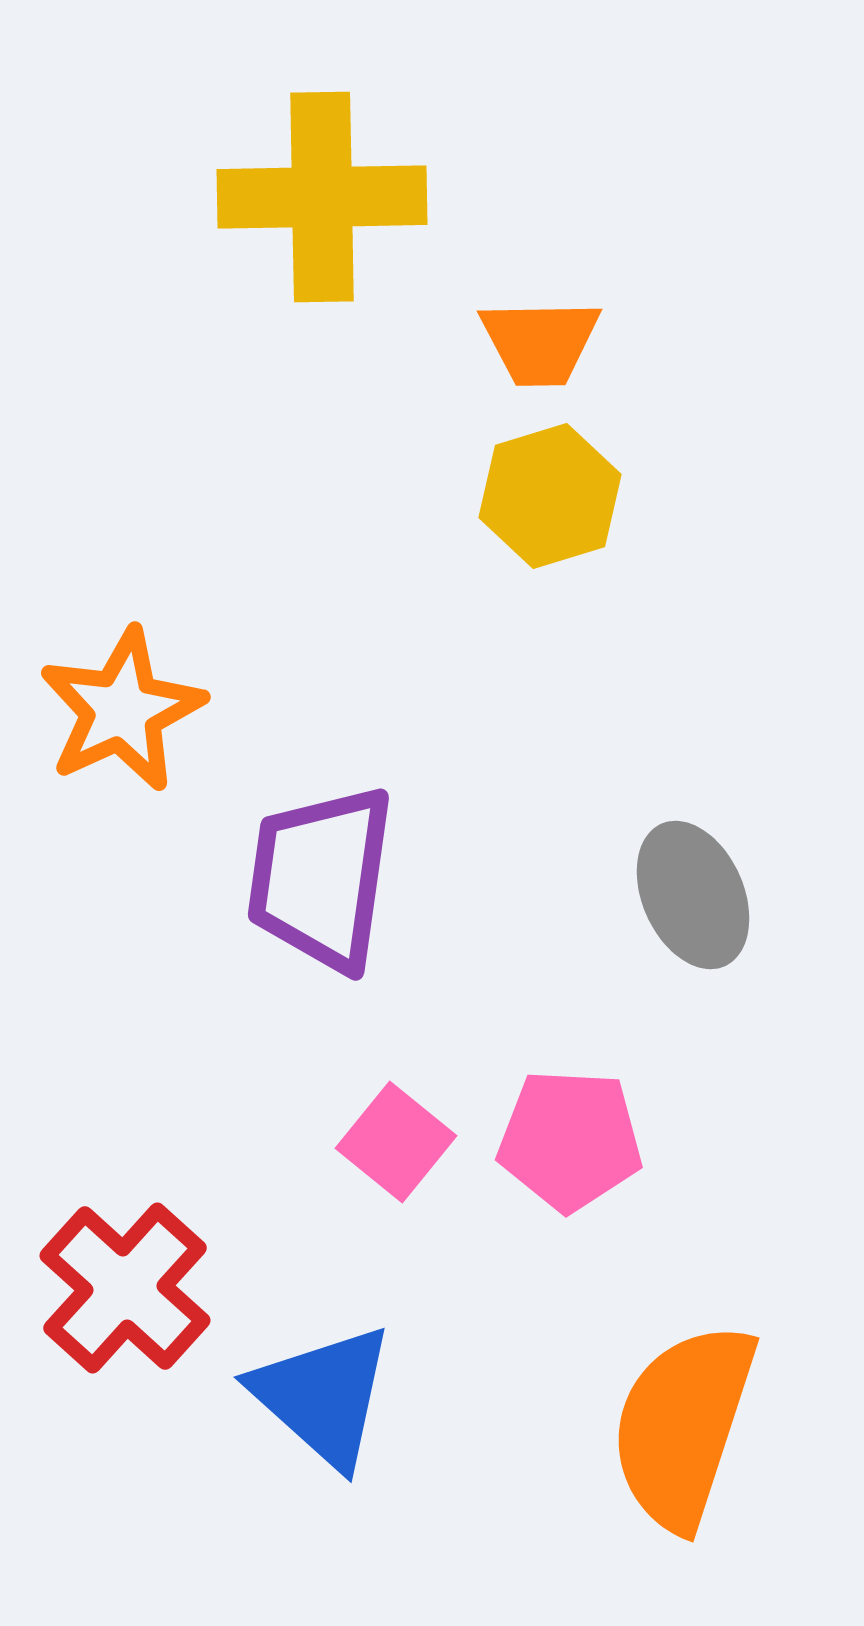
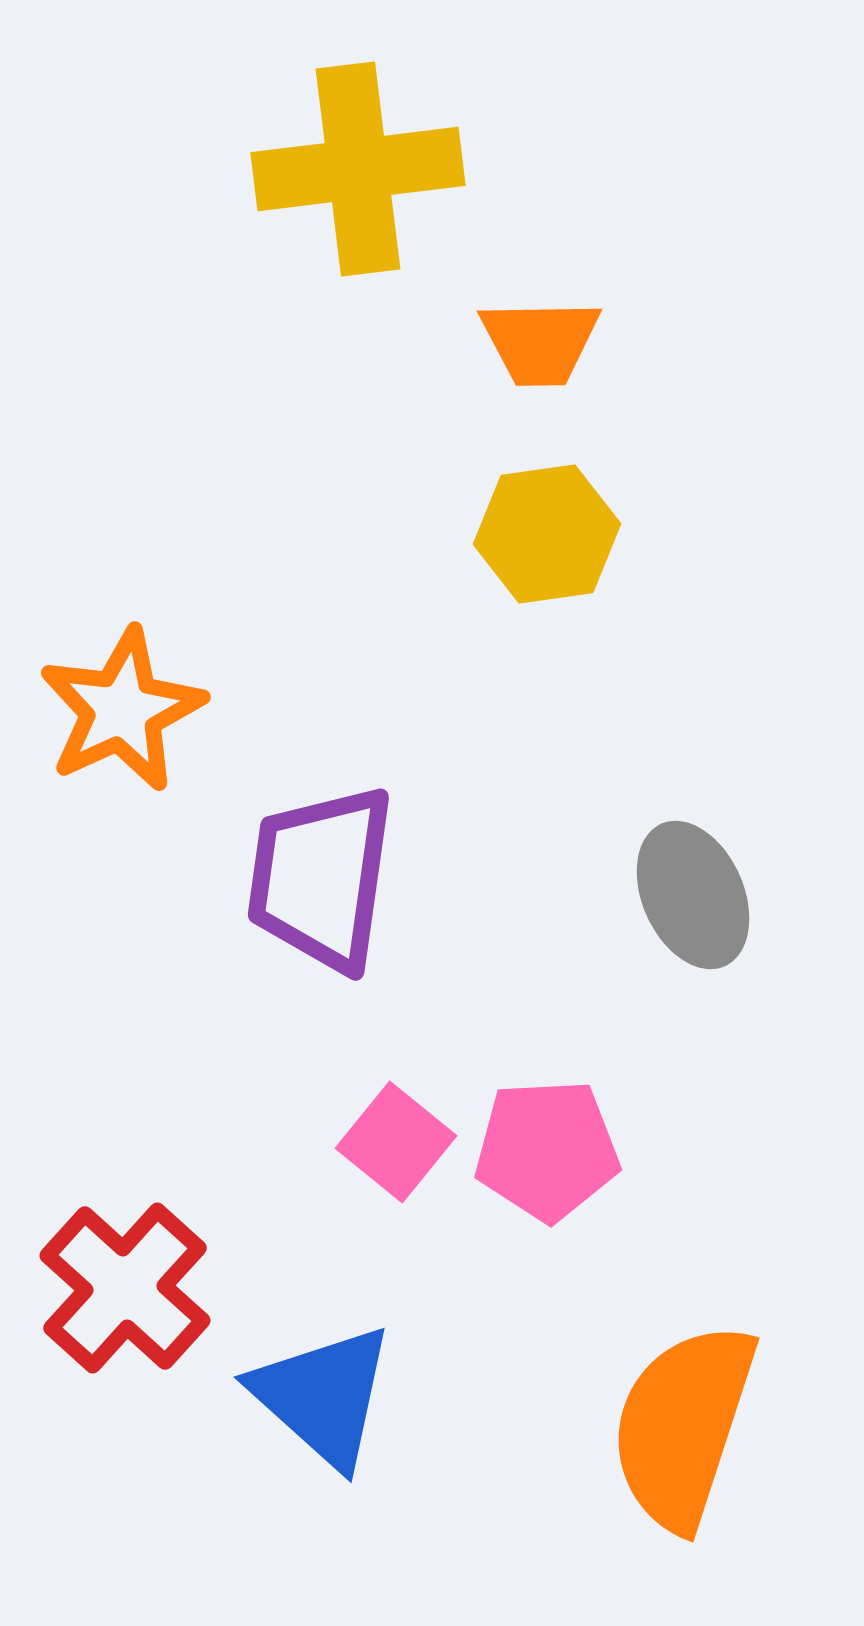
yellow cross: moved 36 px right, 28 px up; rotated 6 degrees counterclockwise
yellow hexagon: moved 3 px left, 38 px down; rotated 9 degrees clockwise
pink pentagon: moved 23 px left, 10 px down; rotated 6 degrees counterclockwise
